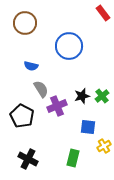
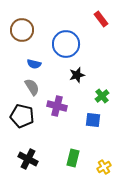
red rectangle: moved 2 px left, 6 px down
brown circle: moved 3 px left, 7 px down
blue circle: moved 3 px left, 2 px up
blue semicircle: moved 3 px right, 2 px up
gray semicircle: moved 9 px left, 2 px up
black star: moved 5 px left, 21 px up
purple cross: rotated 36 degrees clockwise
black pentagon: rotated 15 degrees counterclockwise
blue square: moved 5 px right, 7 px up
yellow cross: moved 21 px down
